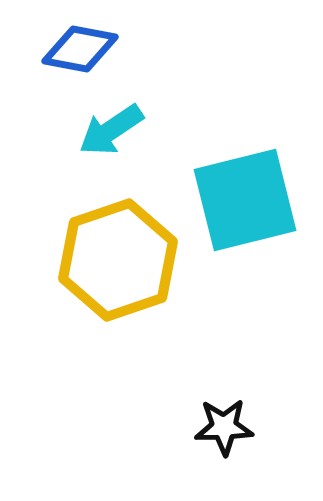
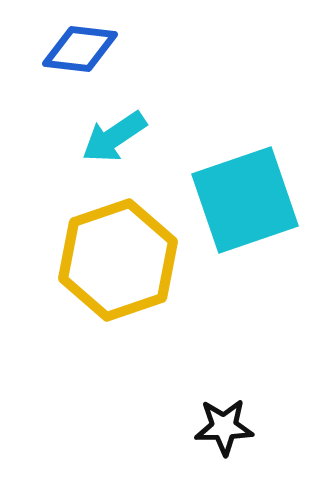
blue diamond: rotated 4 degrees counterclockwise
cyan arrow: moved 3 px right, 7 px down
cyan square: rotated 5 degrees counterclockwise
